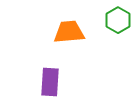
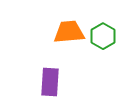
green hexagon: moved 15 px left, 16 px down
